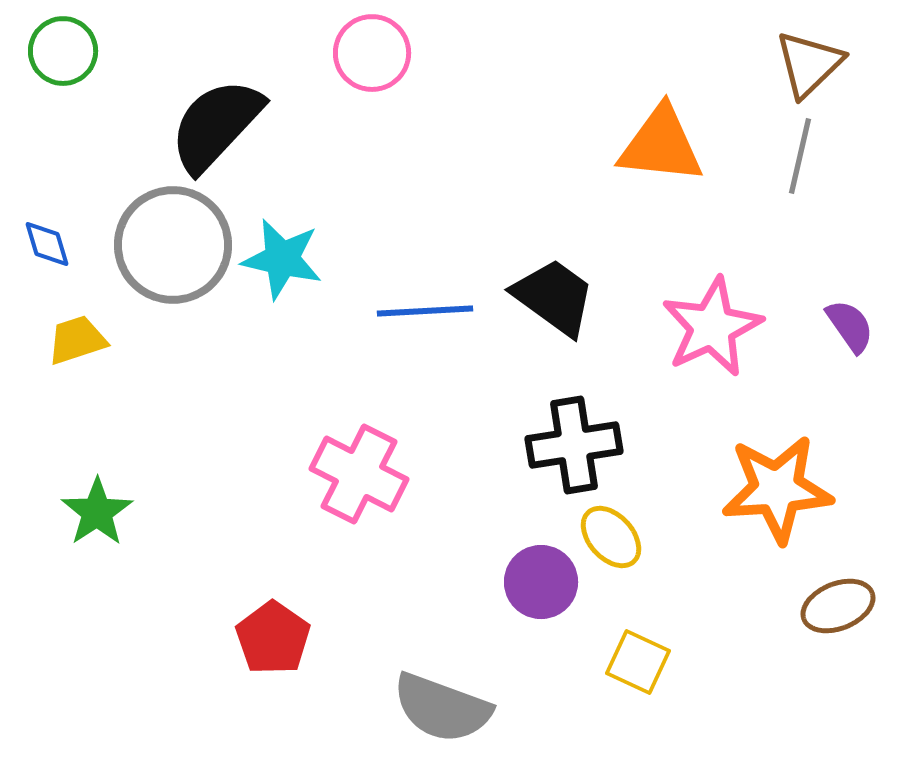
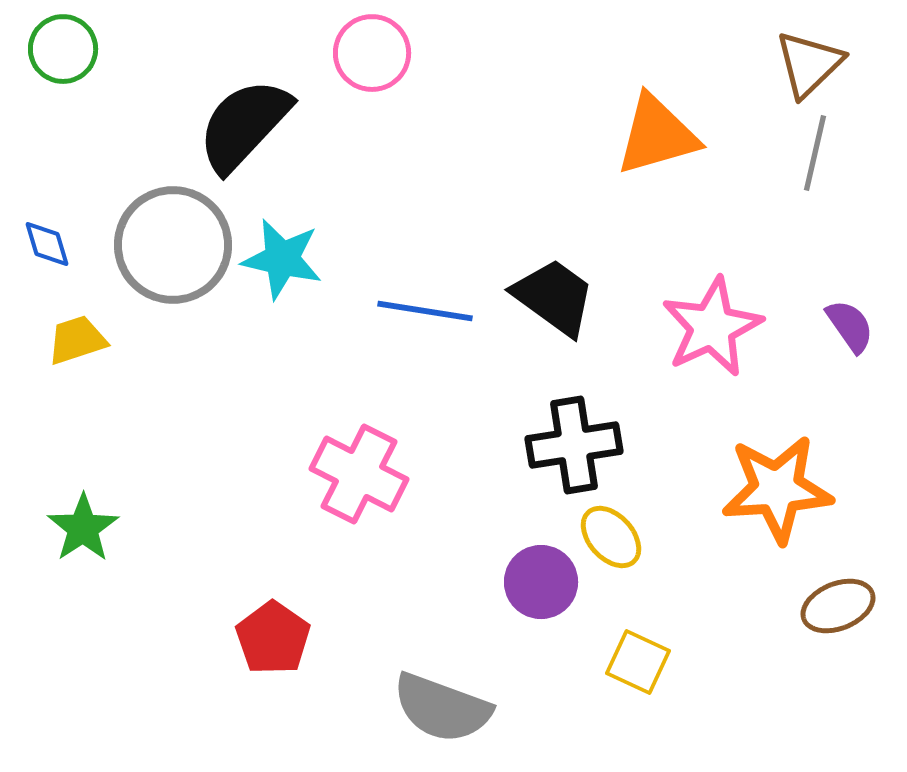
green circle: moved 2 px up
black semicircle: moved 28 px right
orange triangle: moved 4 px left, 10 px up; rotated 22 degrees counterclockwise
gray line: moved 15 px right, 3 px up
blue line: rotated 12 degrees clockwise
green star: moved 14 px left, 16 px down
